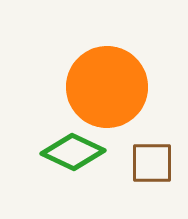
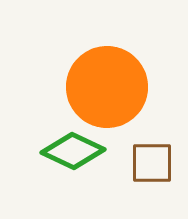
green diamond: moved 1 px up
